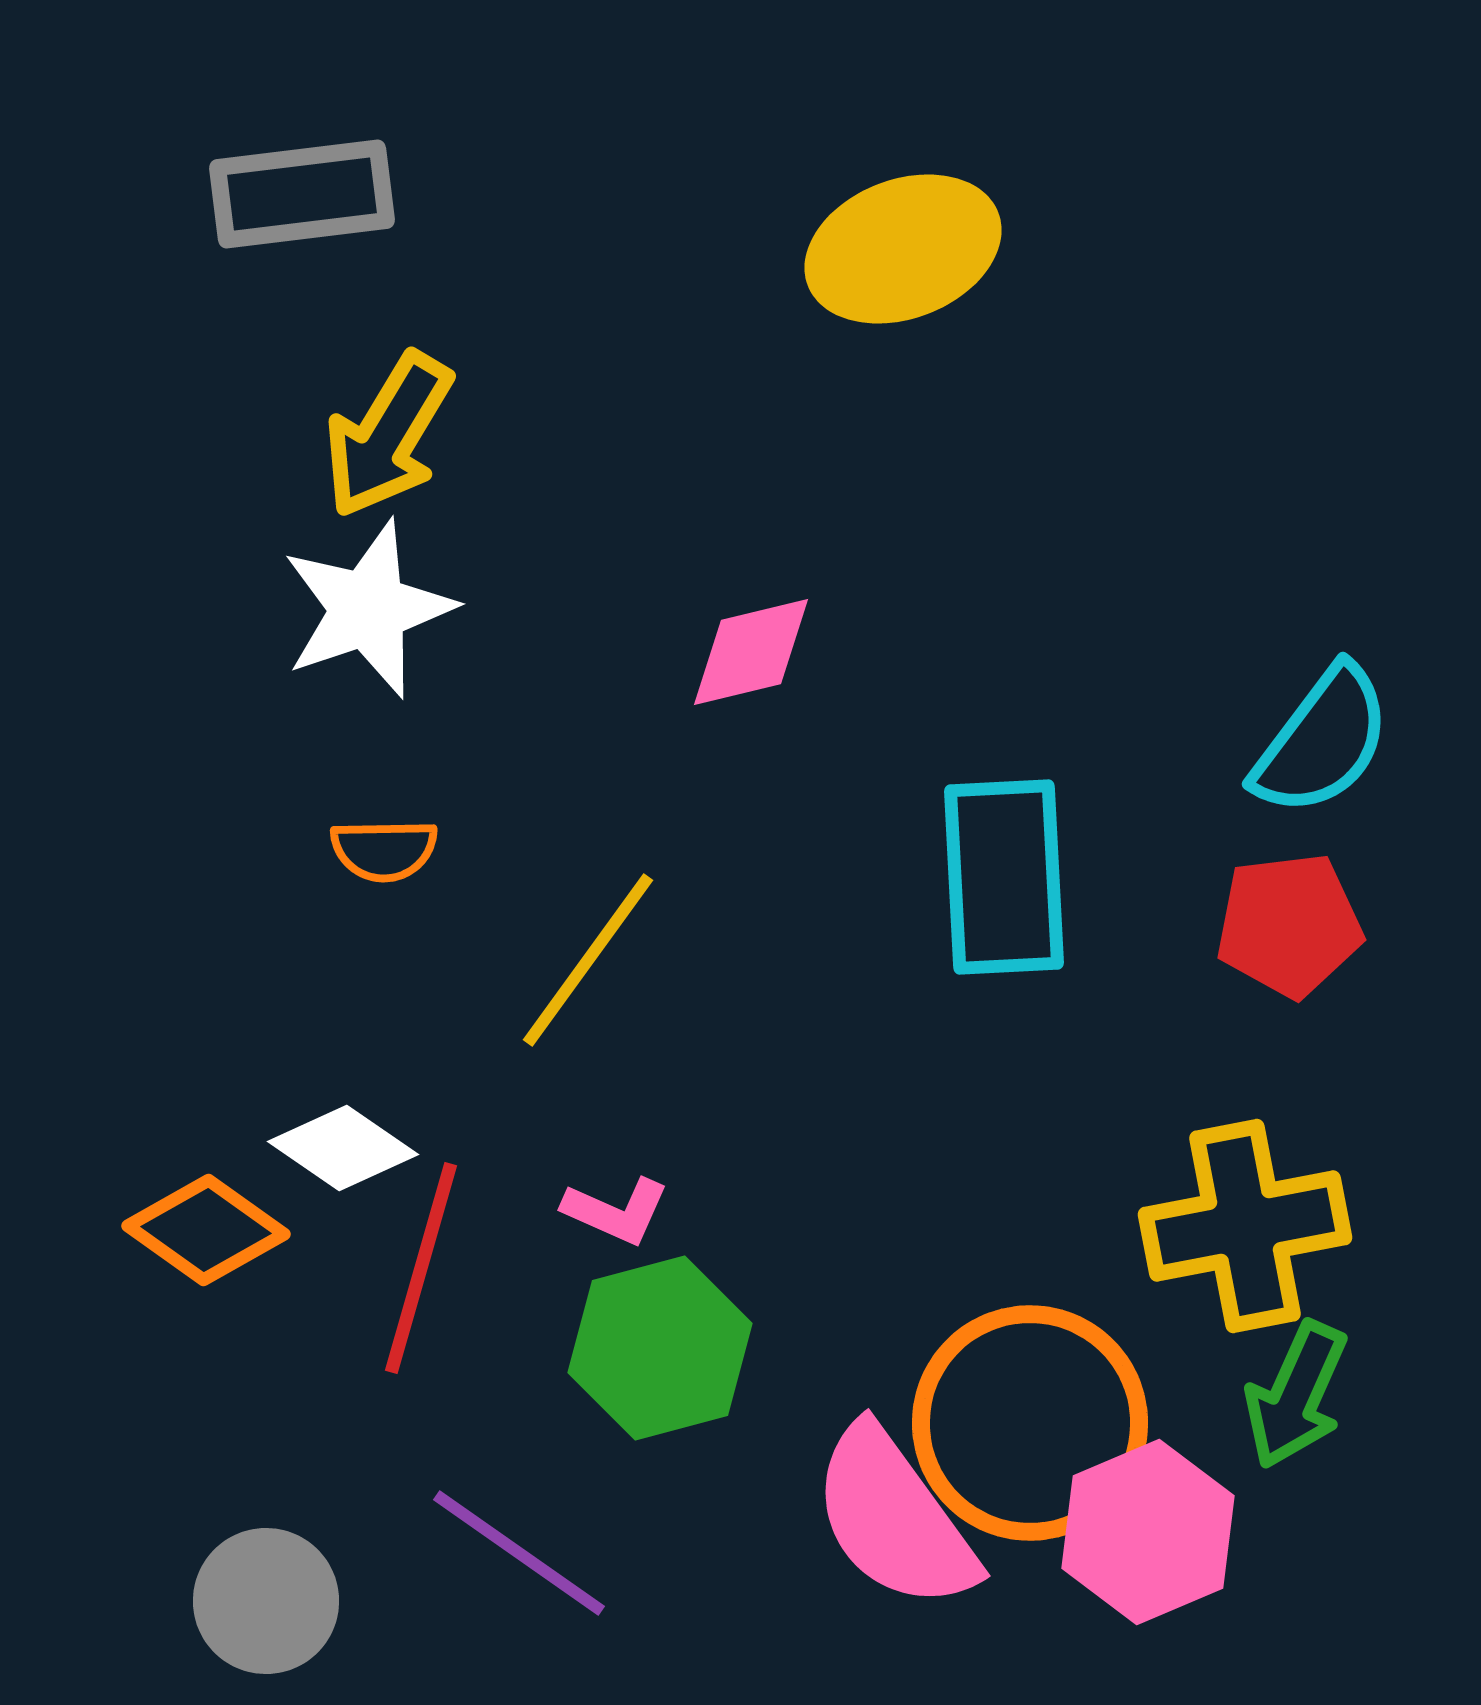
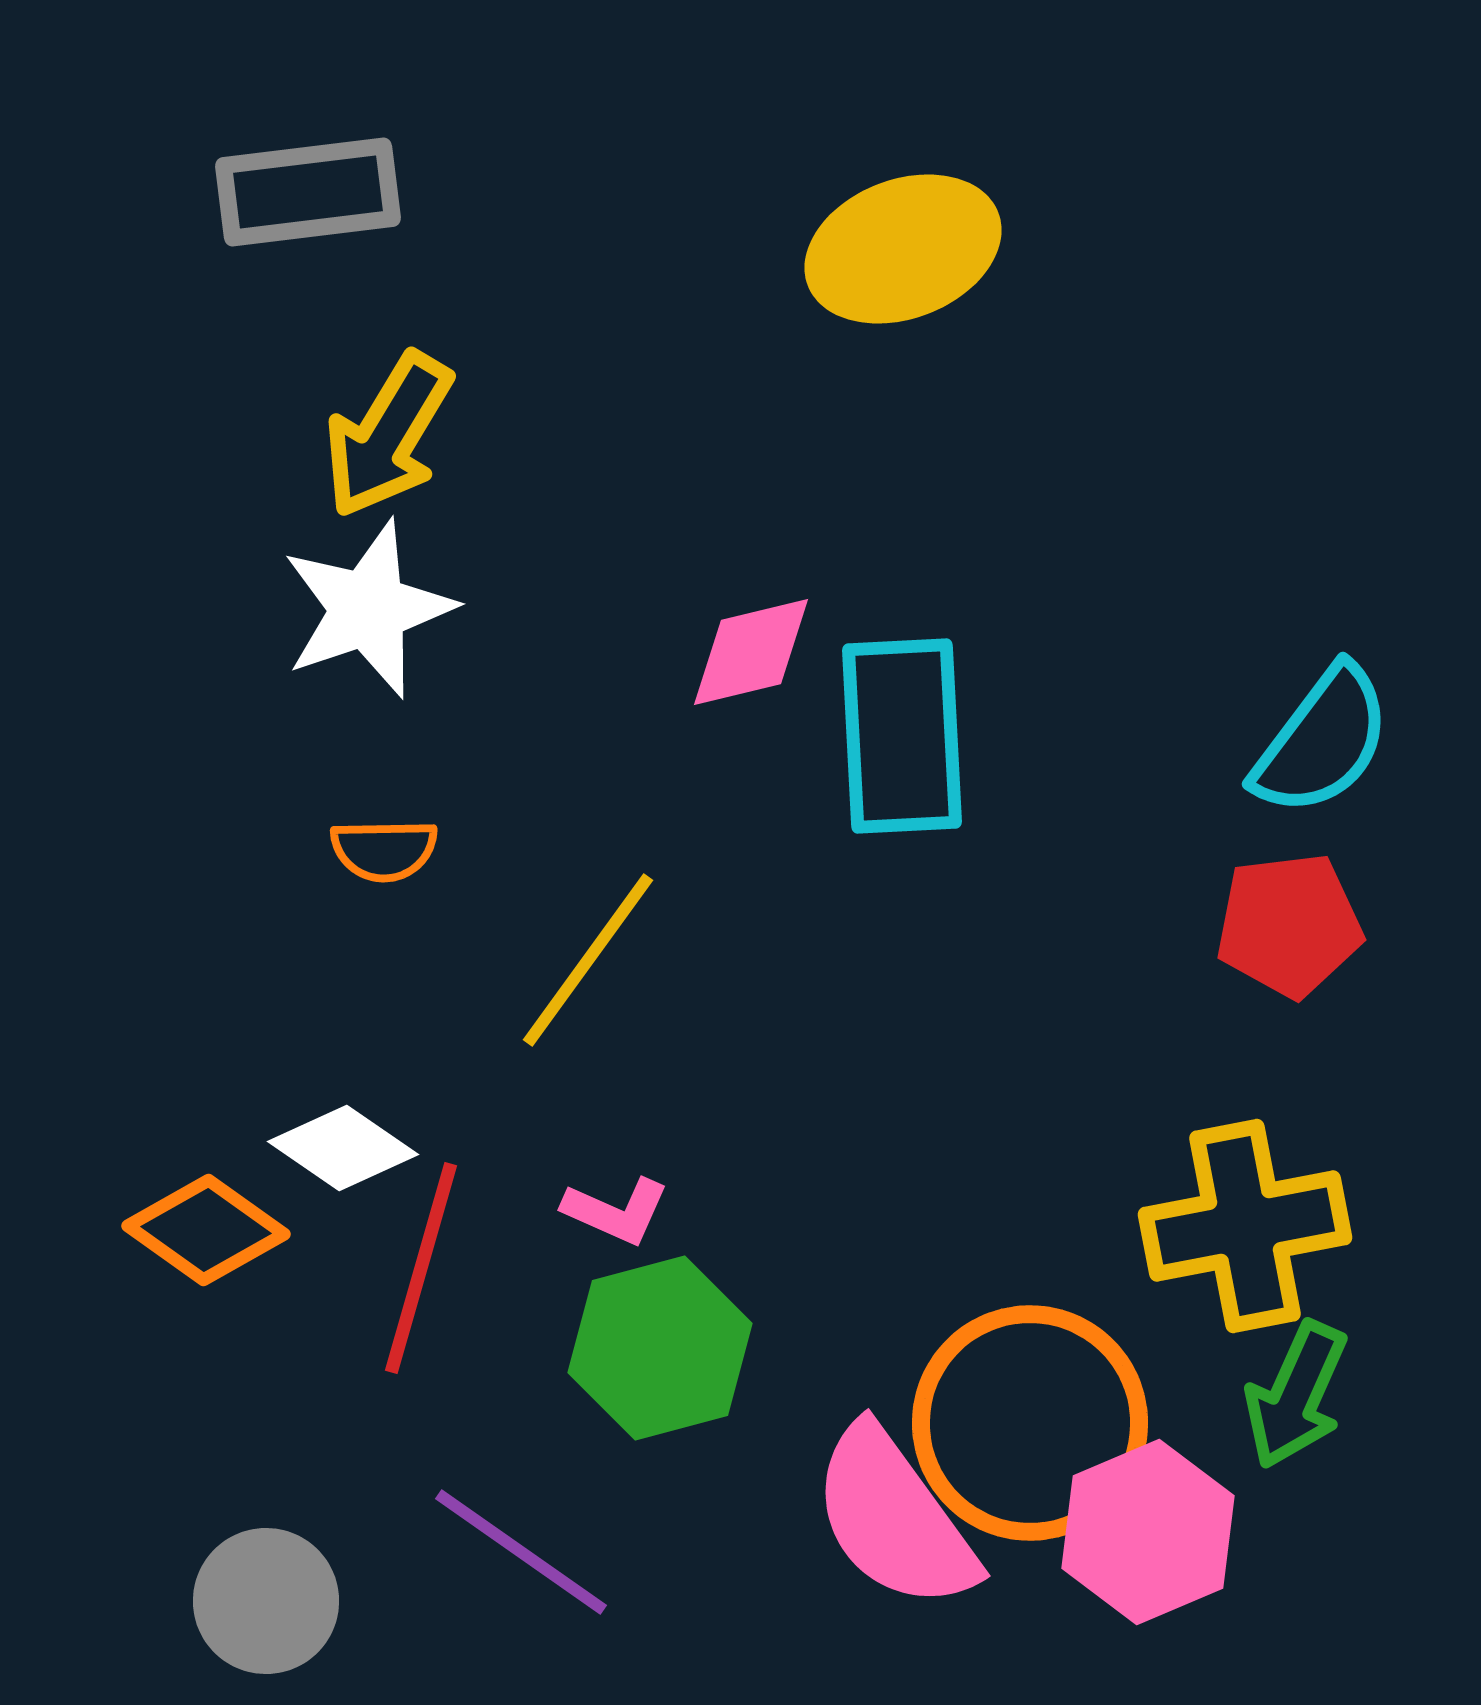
gray rectangle: moved 6 px right, 2 px up
cyan rectangle: moved 102 px left, 141 px up
purple line: moved 2 px right, 1 px up
